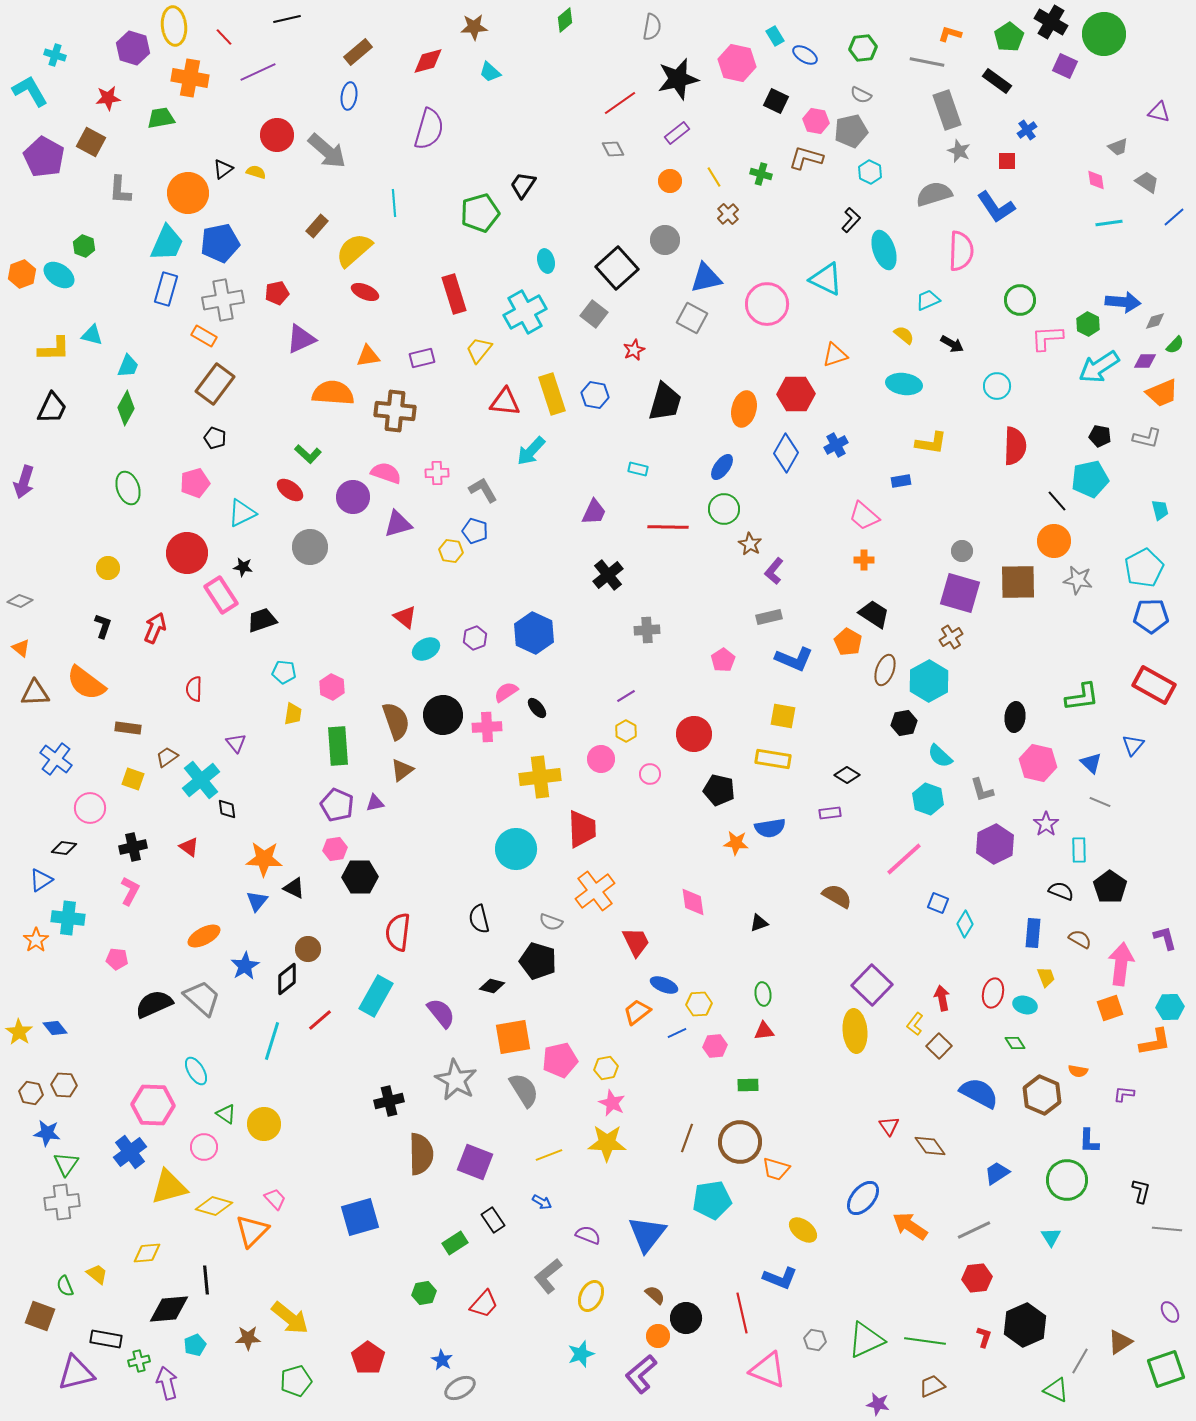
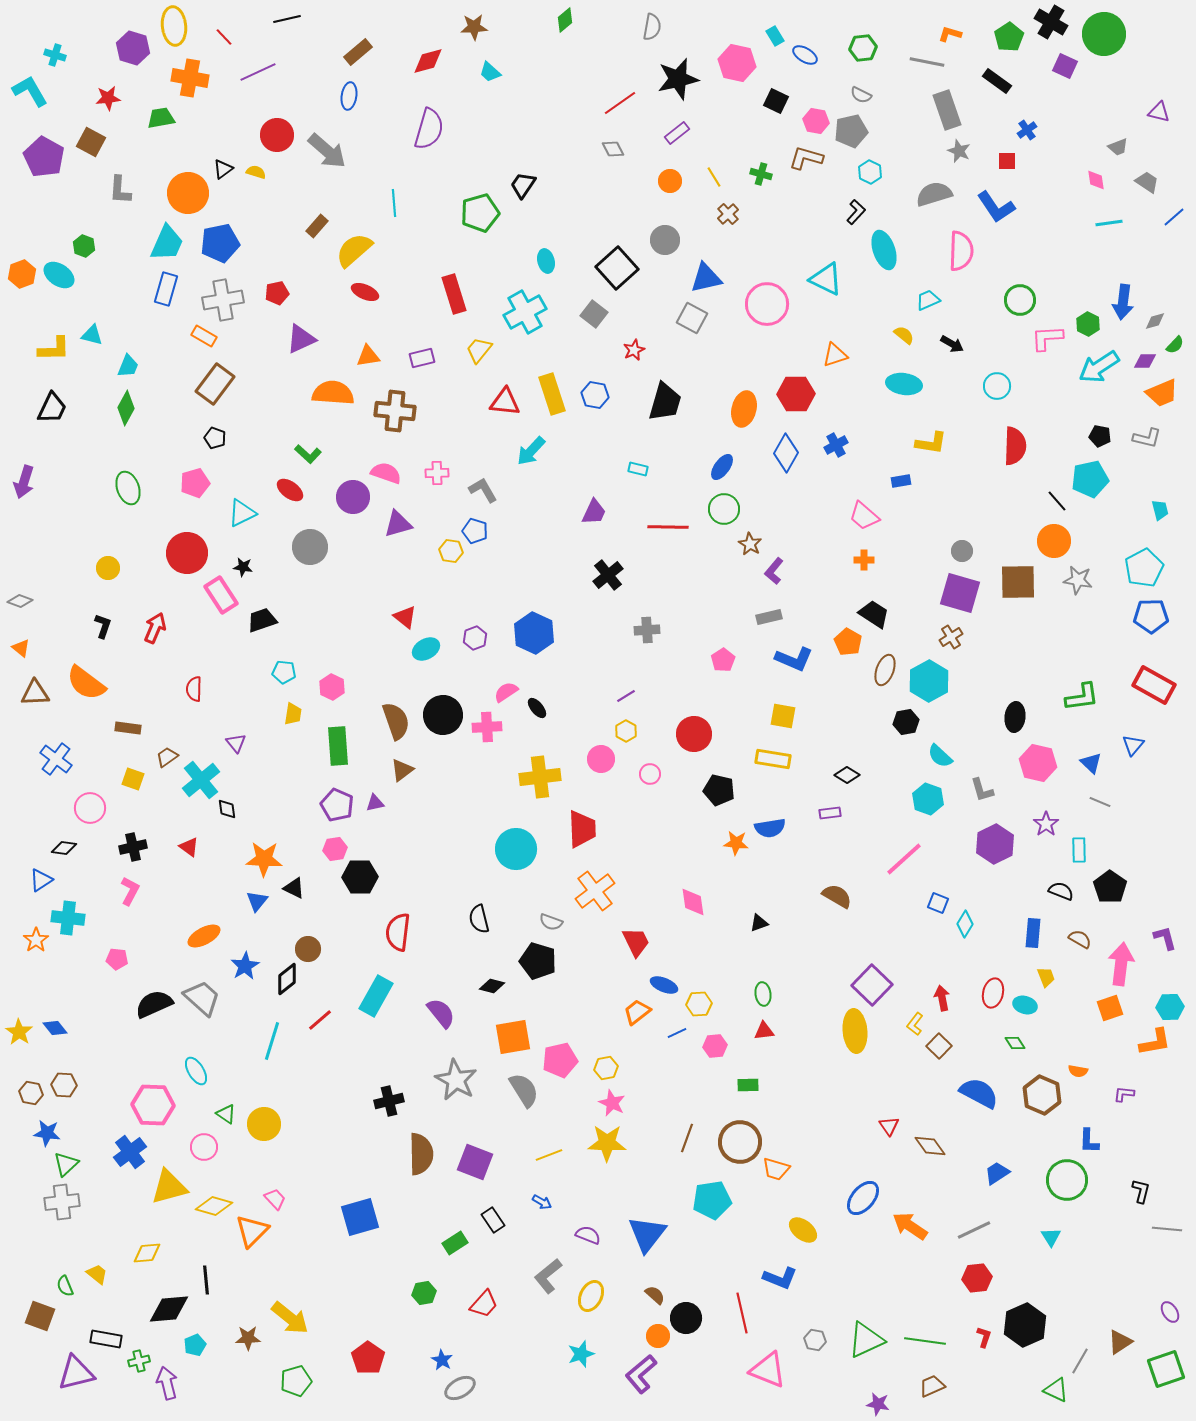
black L-shape at (851, 220): moved 5 px right, 8 px up
blue arrow at (1123, 302): rotated 92 degrees clockwise
black hexagon at (904, 723): moved 2 px right, 1 px up
green triangle at (66, 1164): rotated 12 degrees clockwise
